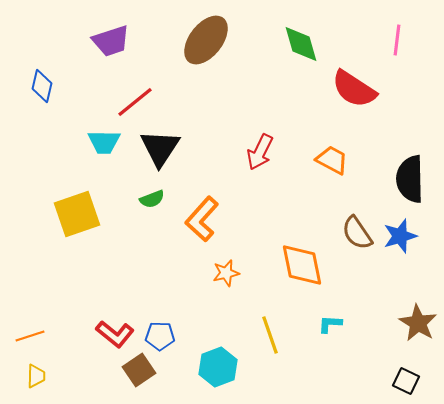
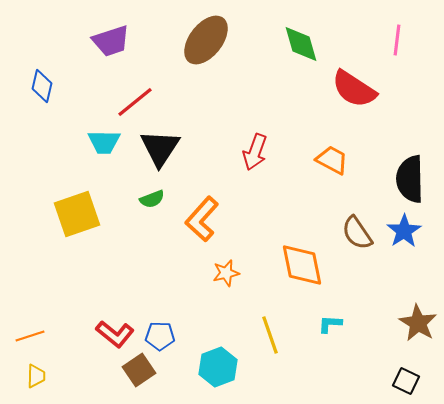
red arrow: moved 5 px left; rotated 6 degrees counterclockwise
blue star: moved 4 px right, 5 px up; rotated 16 degrees counterclockwise
